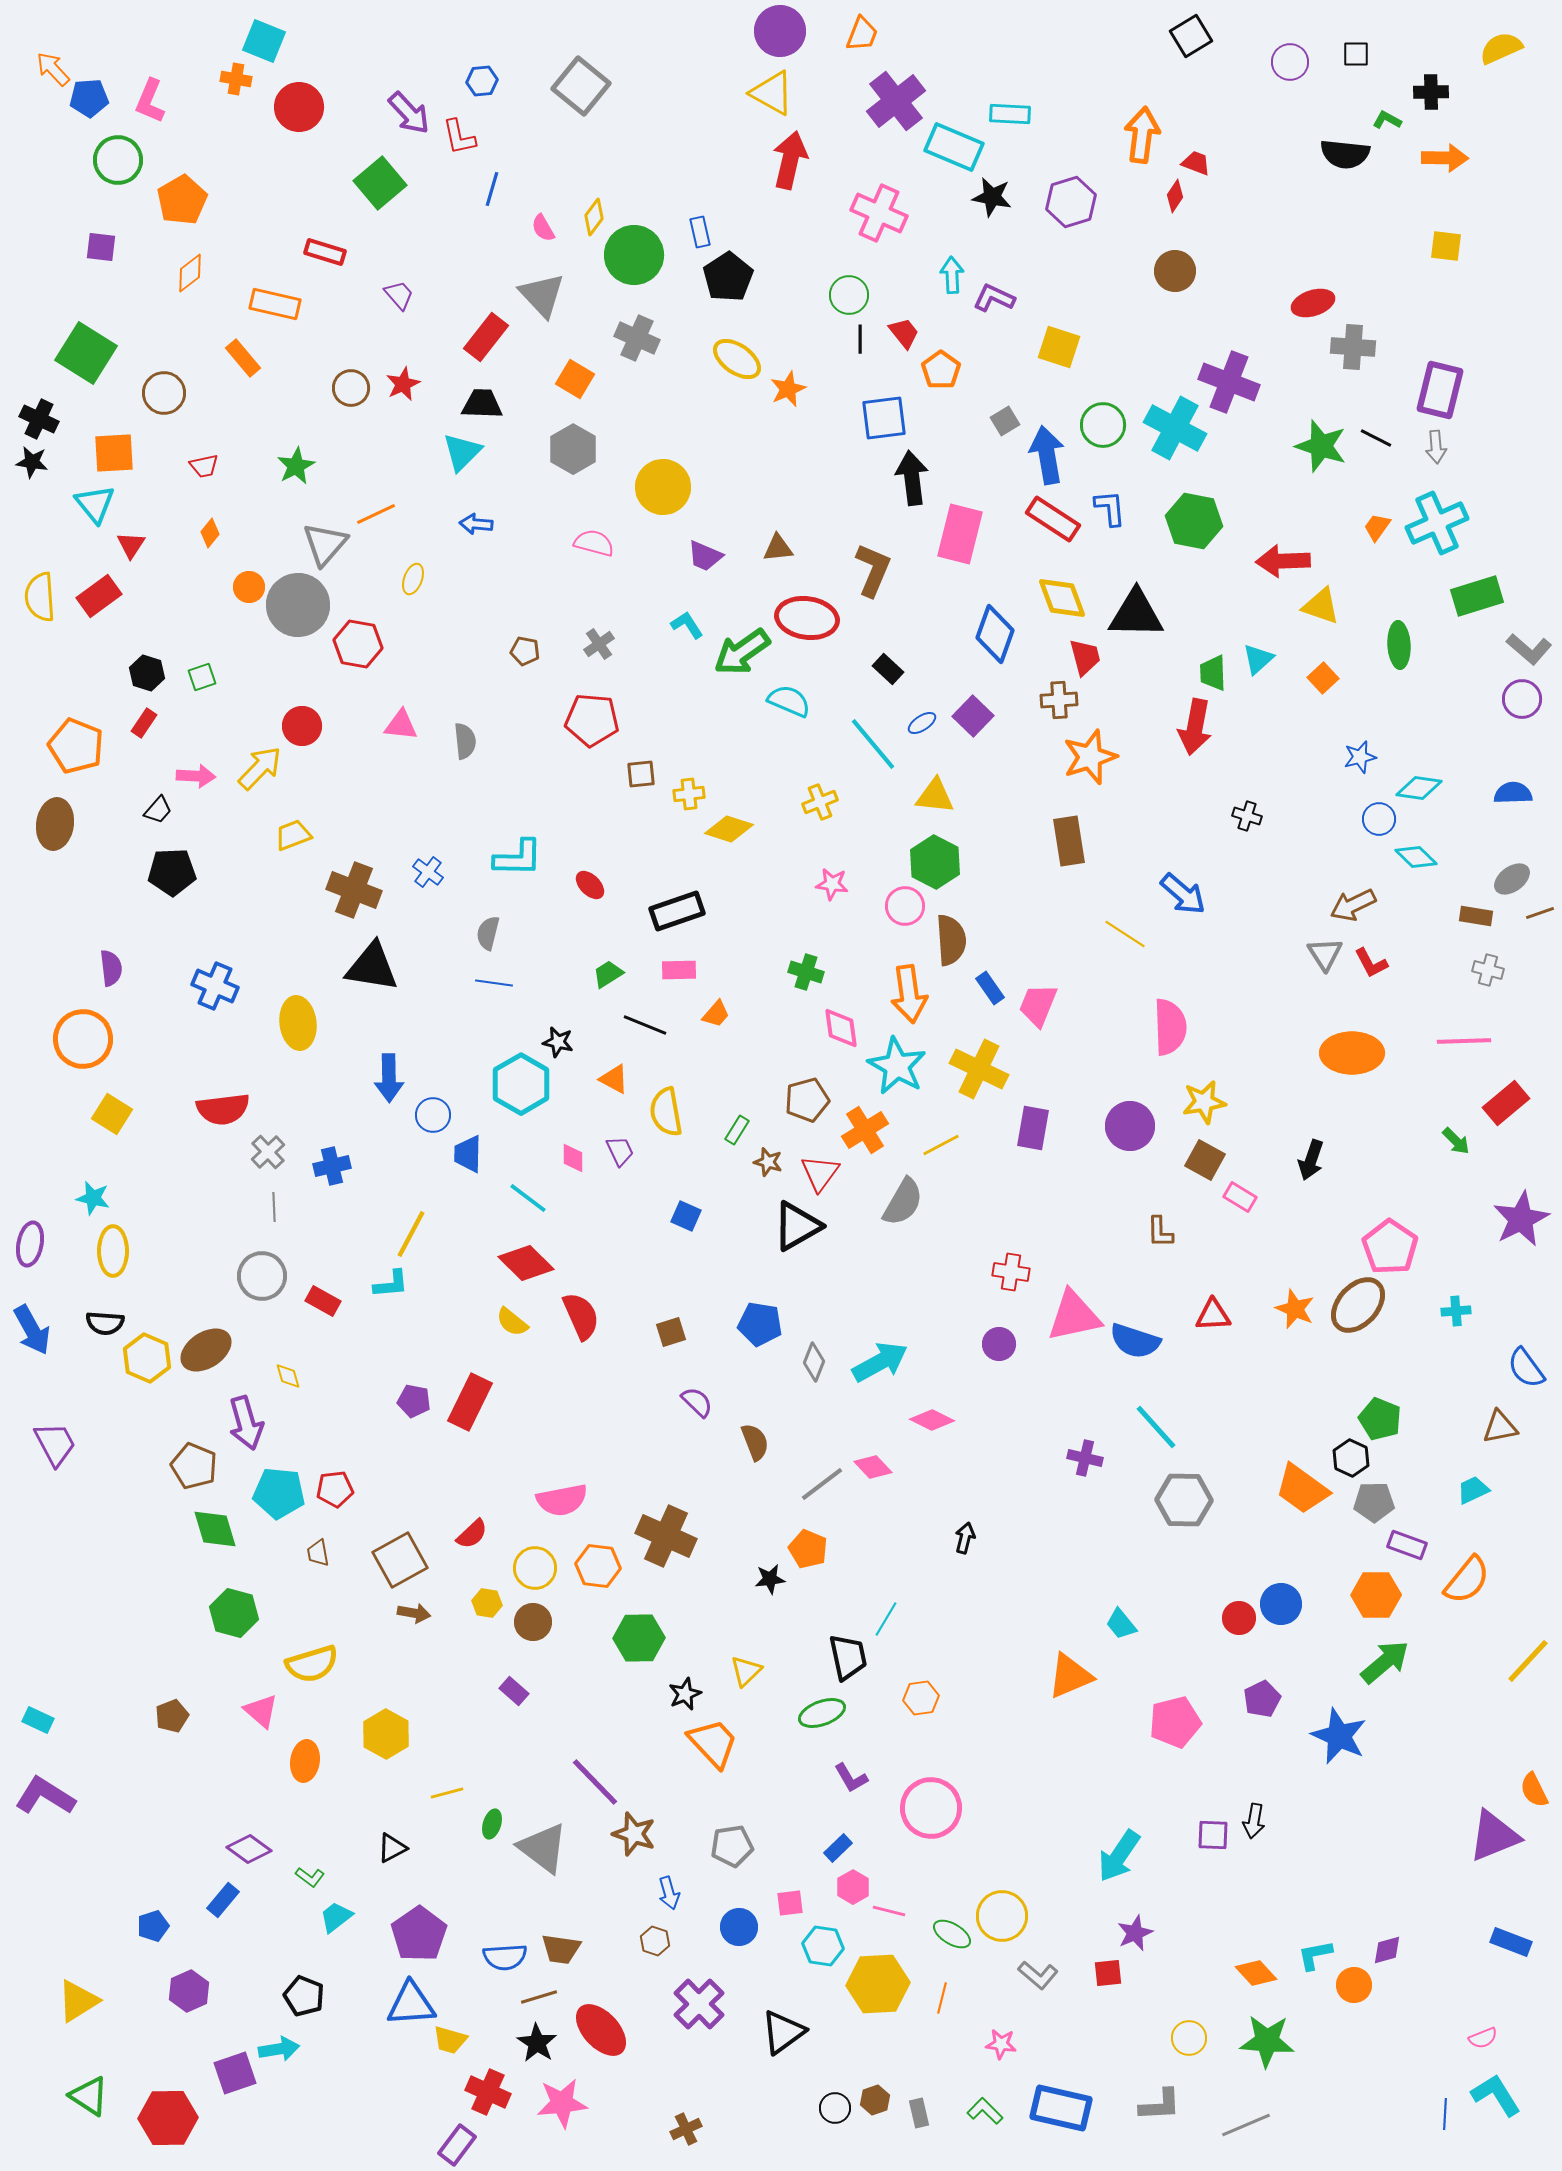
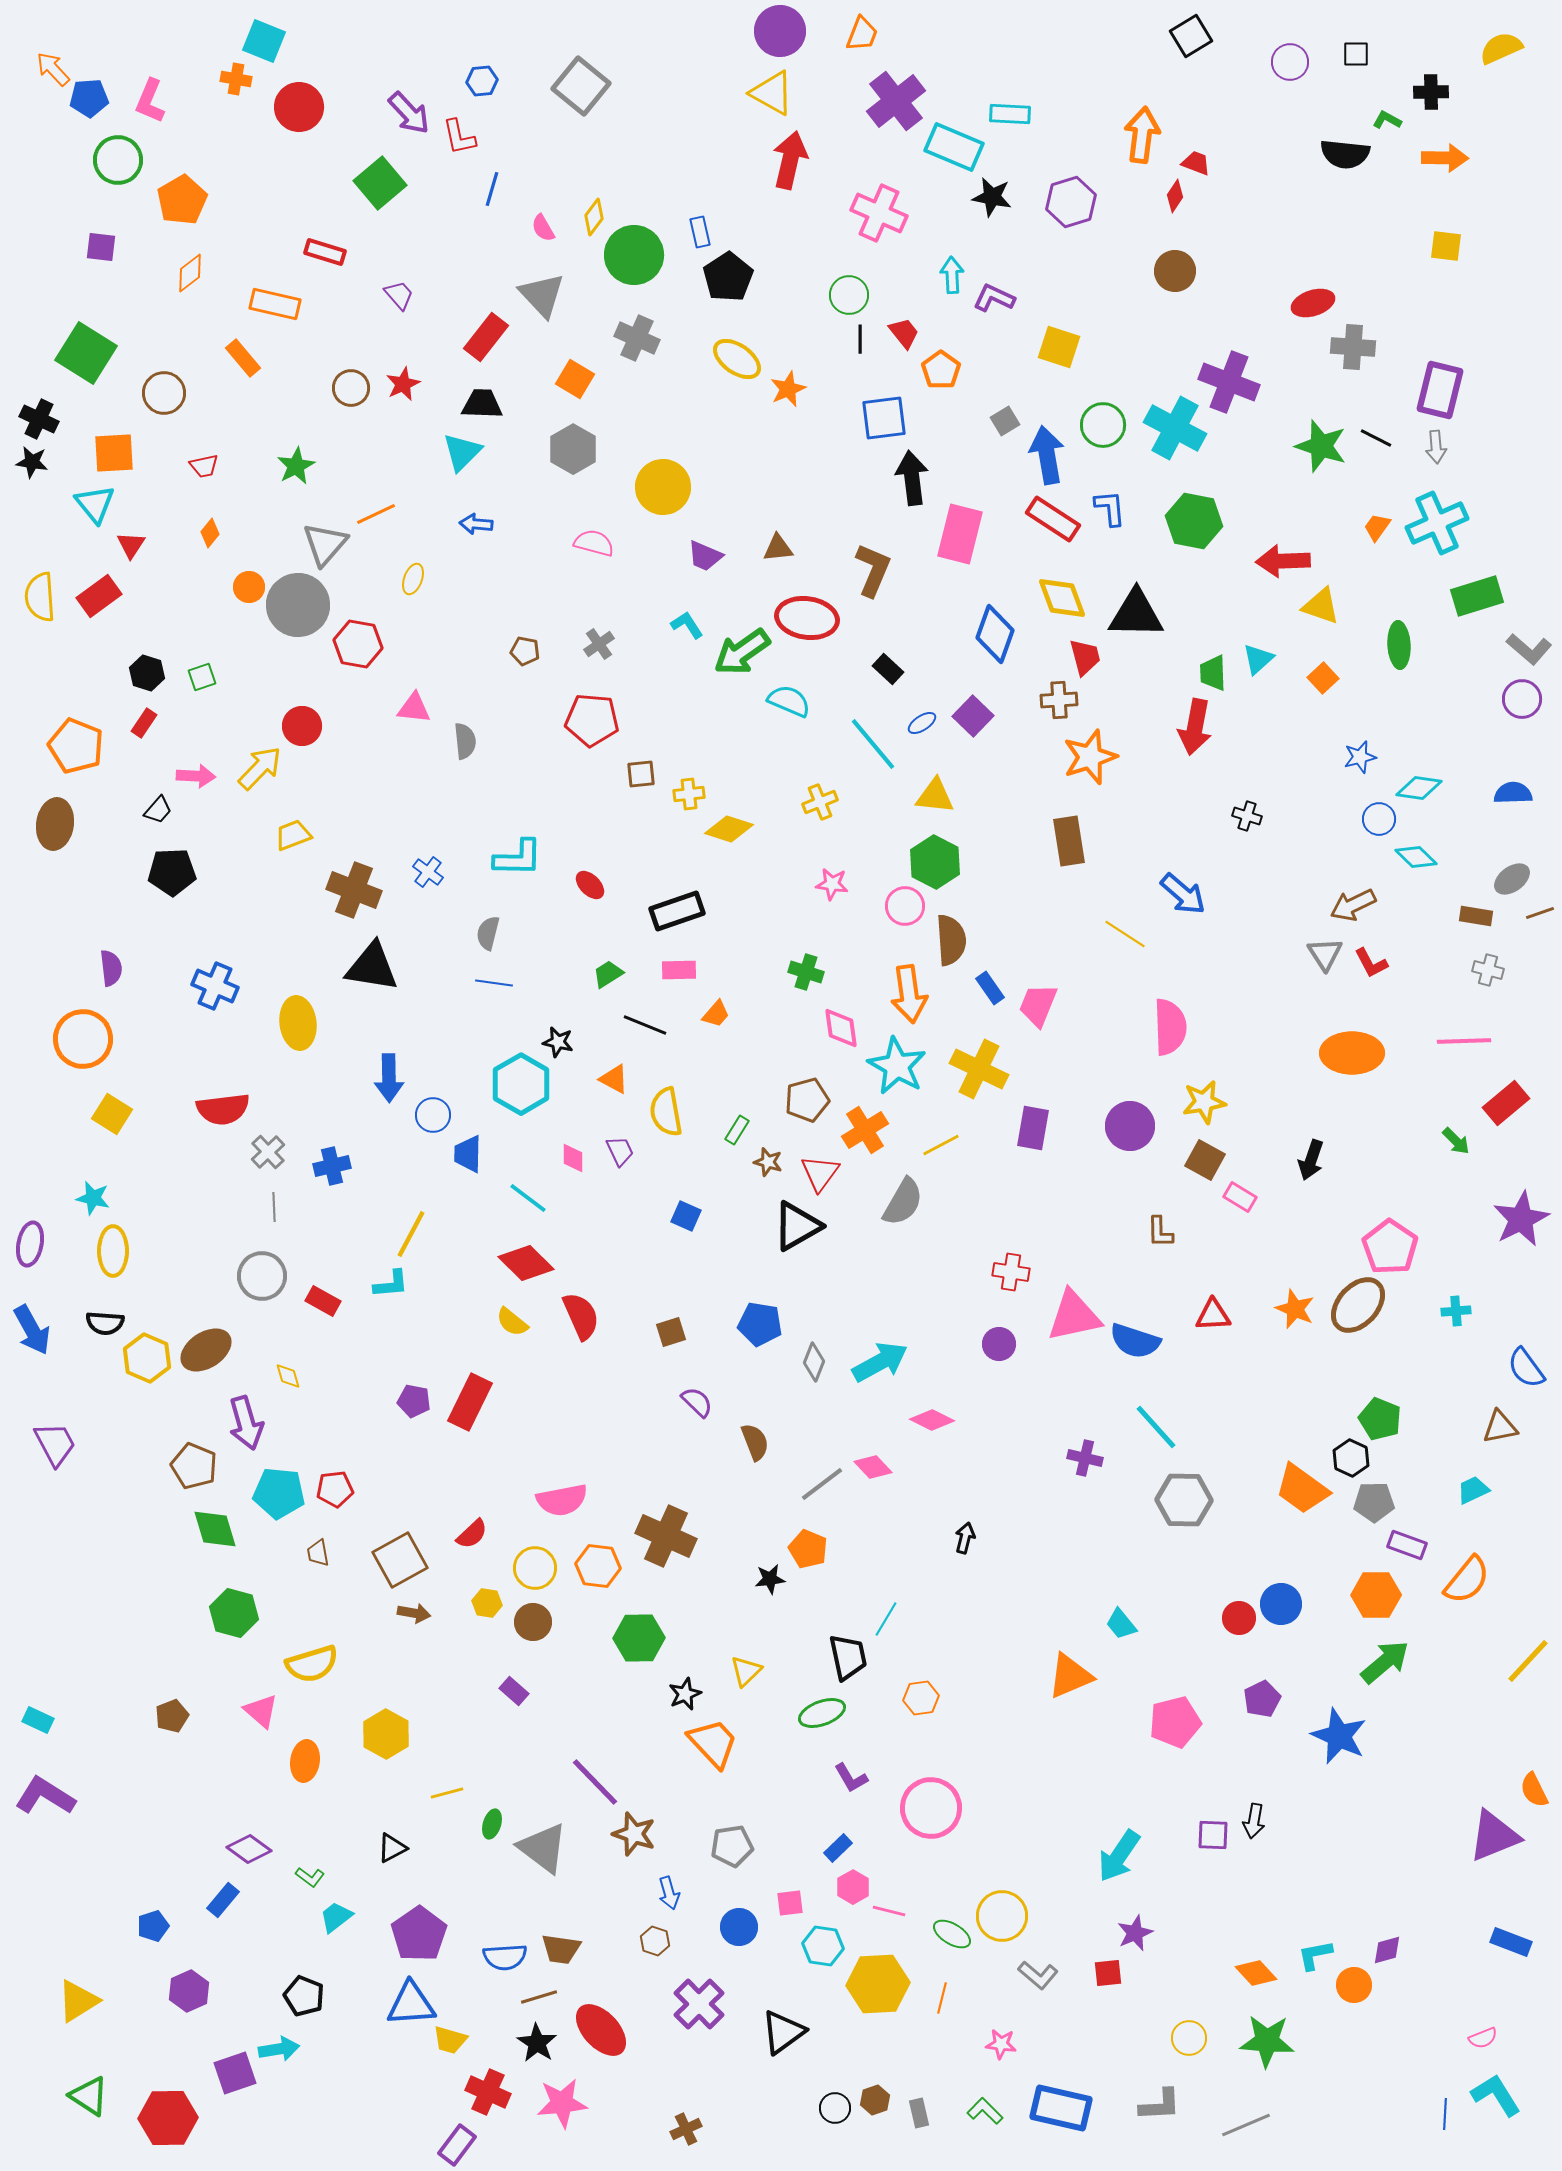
pink triangle at (401, 725): moved 13 px right, 17 px up
